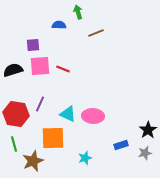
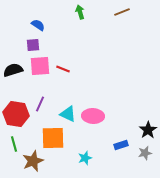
green arrow: moved 2 px right
blue semicircle: moved 21 px left; rotated 32 degrees clockwise
brown line: moved 26 px right, 21 px up
